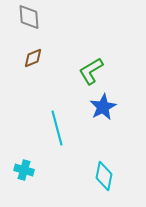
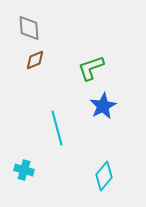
gray diamond: moved 11 px down
brown diamond: moved 2 px right, 2 px down
green L-shape: moved 3 px up; rotated 12 degrees clockwise
blue star: moved 1 px up
cyan diamond: rotated 28 degrees clockwise
